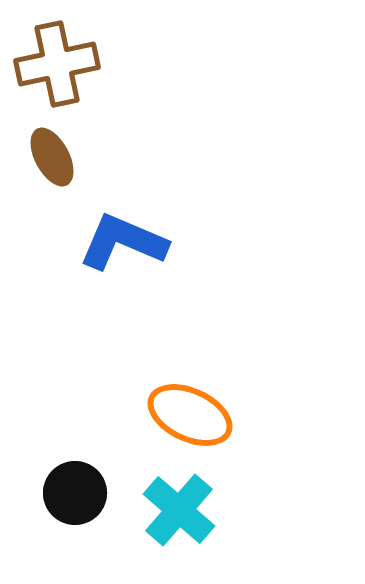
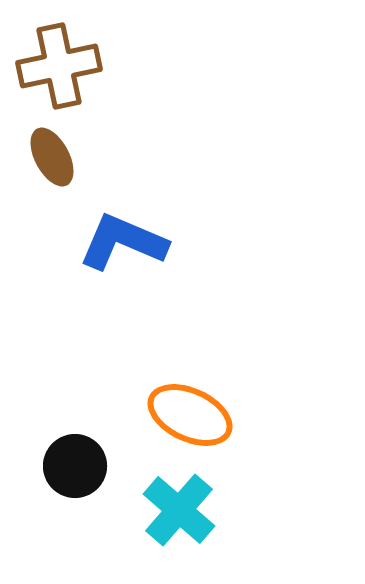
brown cross: moved 2 px right, 2 px down
black circle: moved 27 px up
